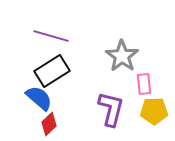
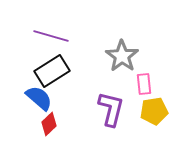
yellow pentagon: rotated 8 degrees counterclockwise
